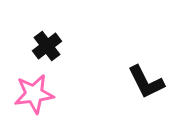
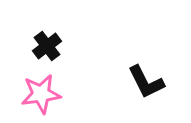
pink star: moved 7 px right
